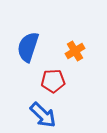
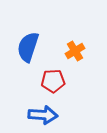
blue arrow: rotated 40 degrees counterclockwise
